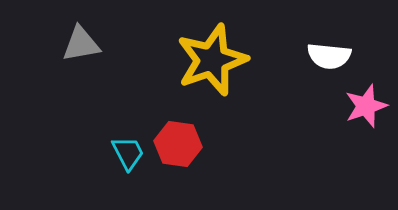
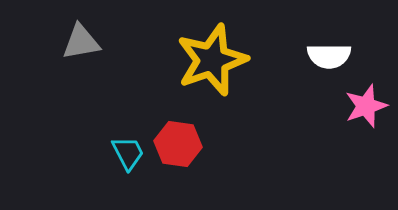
gray triangle: moved 2 px up
white semicircle: rotated 6 degrees counterclockwise
